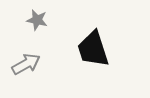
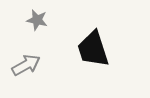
gray arrow: moved 1 px down
